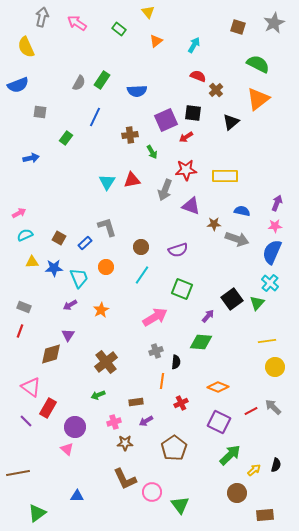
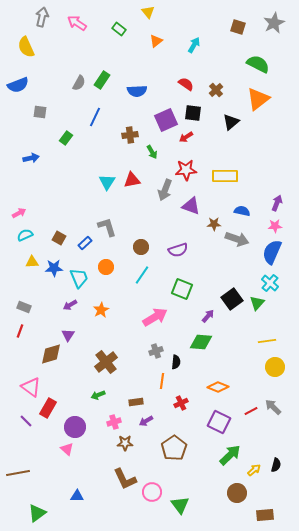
red semicircle at (198, 76): moved 12 px left, 8 px down; rotated 14 degrees clockwise
